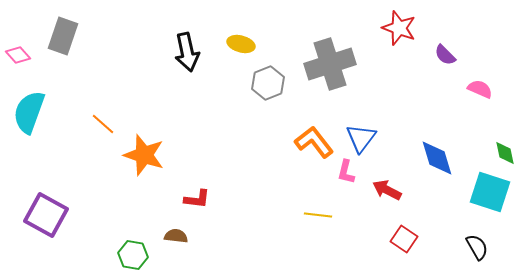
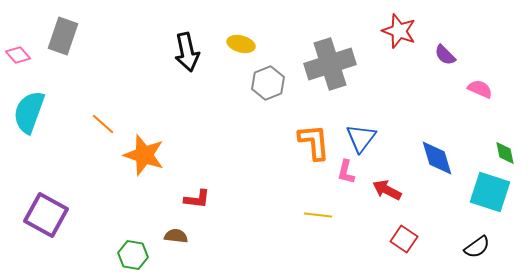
red star: moved 3 px down
orange L-shape: rotated 33 degrees clockwise
black semicircle: rotated 84 degrees clockwise
